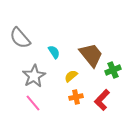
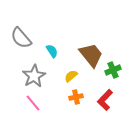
gray semicircle: moved 1 px right
cyan semicircle: moved 2 px left, 1 px up
red L-shape: moved 3 px right
